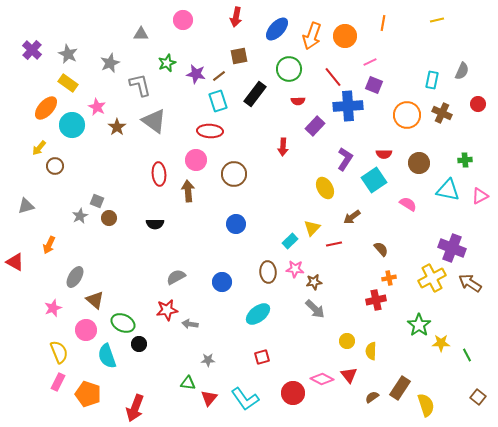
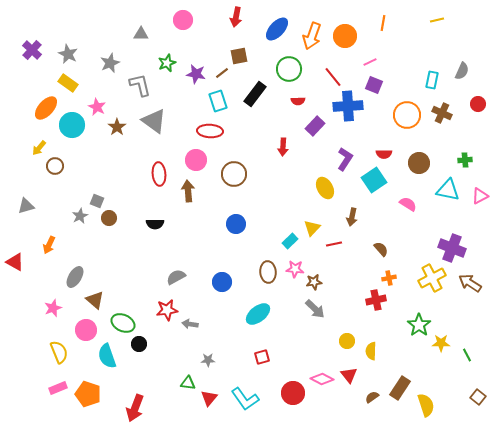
brown line at (219, 76): moved 3 px right, 3 px up
brown arrow at (352, 217): rotated 42 degrees counterclockwise
pink rectangle at (58, 382): moved 6 px down; rotated 42 degrees clockwise
